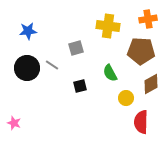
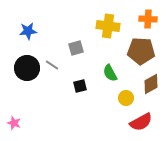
orange cross: rotated 12 degrees clockwise
red semicircle: rotated 120 degrees counterclockwise
